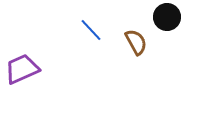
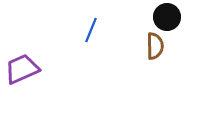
blue line: rotated 65 degrees clockwise
brown semicircle: moved 19 px right, 4 px down; rotated 28 degrees clockwise
